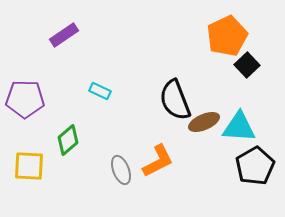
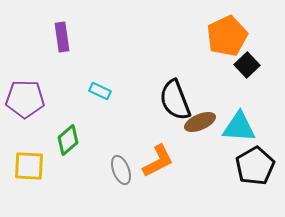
purple rectangle: moved 2 px left, 2 px down; rotated 64 degrees counterclockwise
brown ellipse: moved 4 px left
